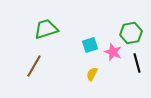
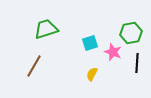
cyan square: moved 2 px up
black line: rotated 18 degrees clockwise
